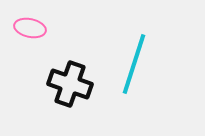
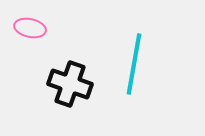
cyan line: rotated 8 degrees counterclockwise
